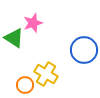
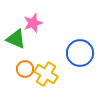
green triangle: moved 2 px right, 1 px down; rotated 10 degrees counterclockwise
blue circle: moved 4 px left, 3 px down
orange circle: moved 16 px up
